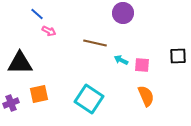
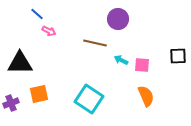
purple circle: moved 5 px left, 6 px down
